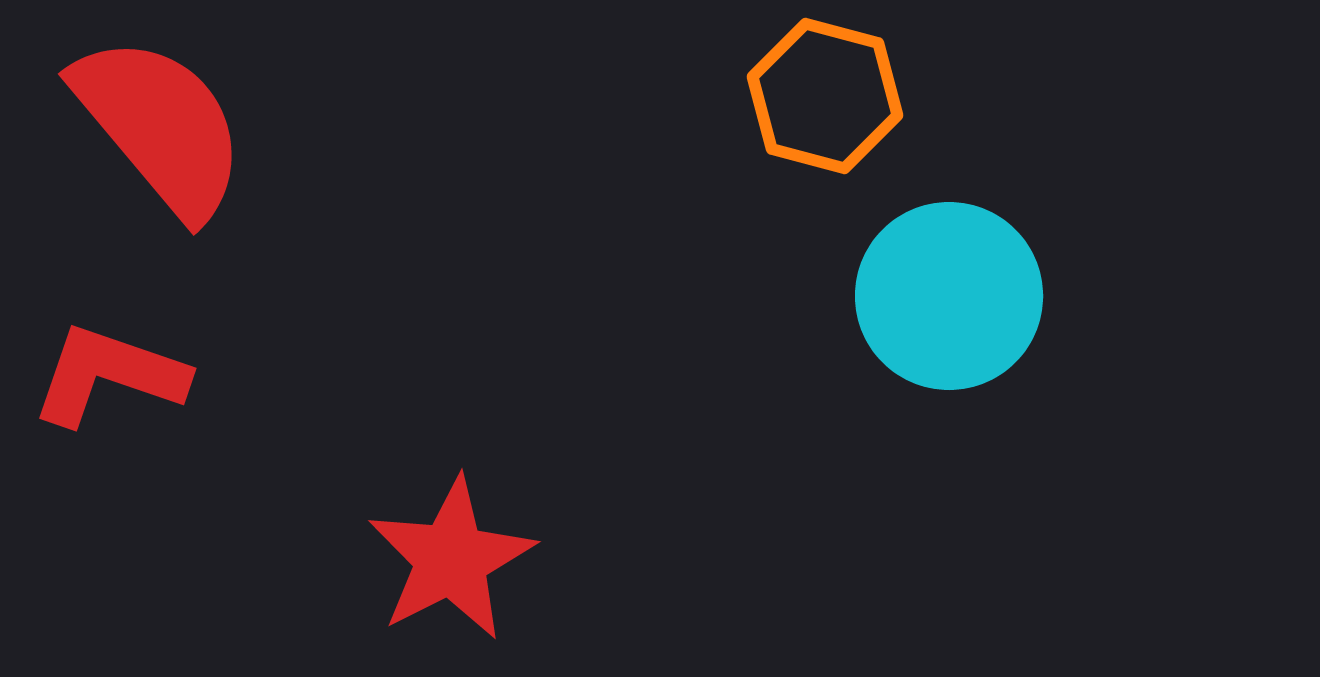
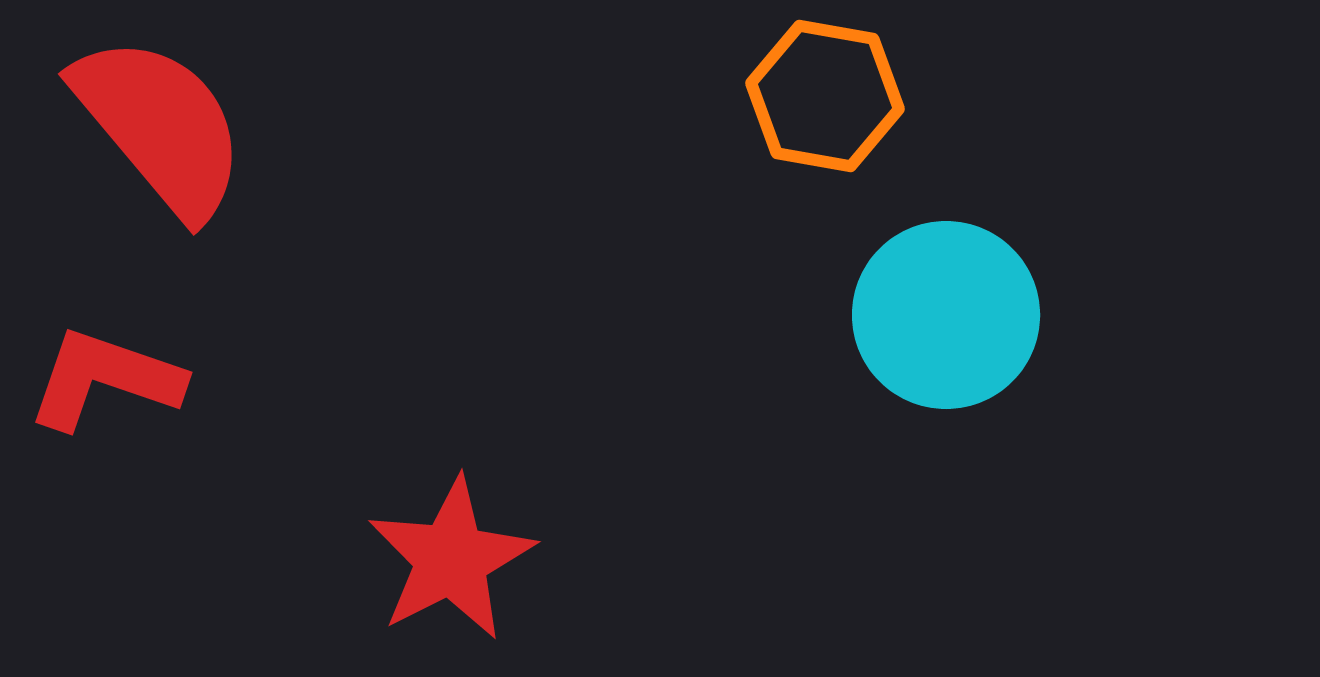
orange hexagon: rotated 5 degrees counterclockwise
cyan circle: moved 3 px left, 19 px down
red L-shape: moved 4 px left, 4 px down
